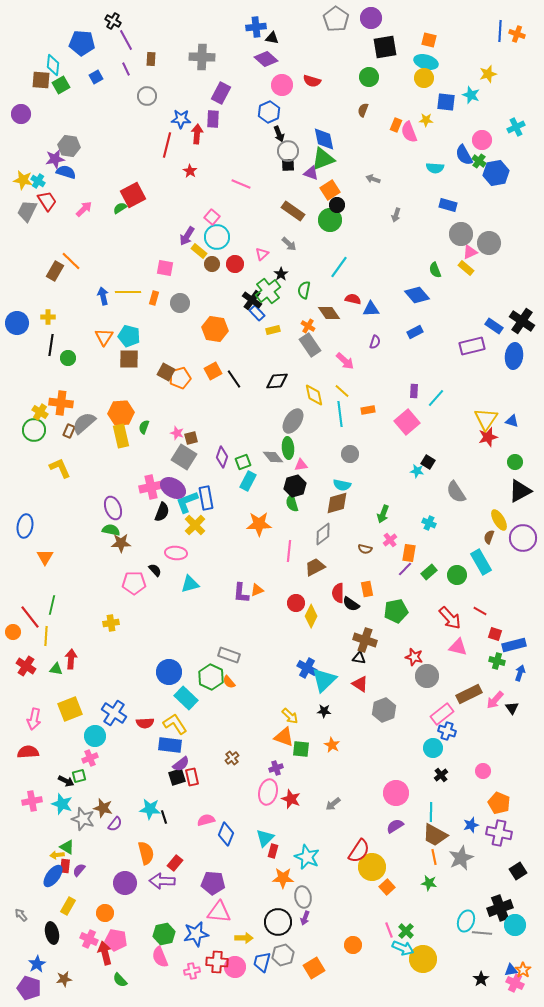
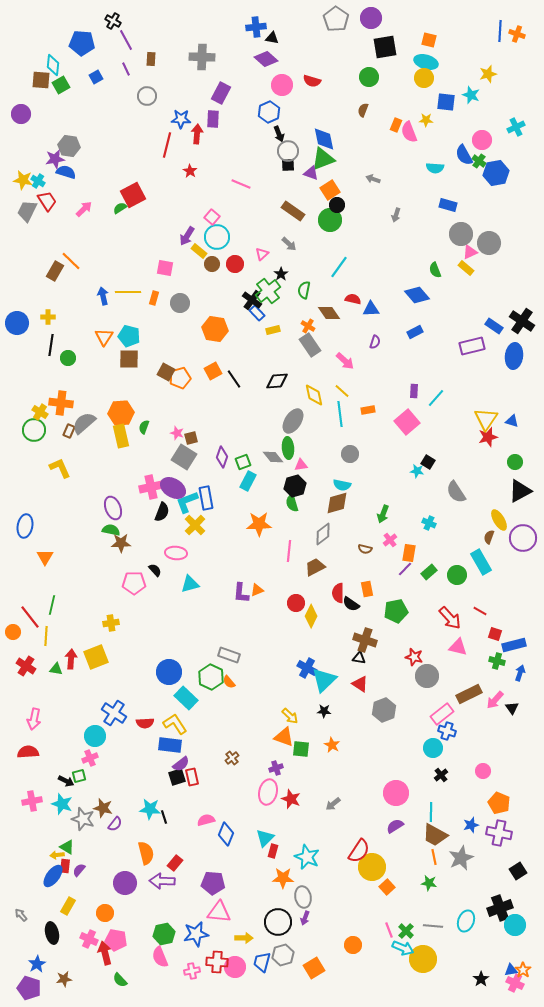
yellow square at (70, 709): moved 26 px right, 52 px up
gray line at (482, 933): moved 49 px left, 7 px up
